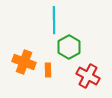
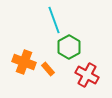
cyan line: rotated 20 degrees counterclockwise
orange rectangle: moved 1 px up; rotated 40 degrees counterclockwise
red cross: moved 1 px left, 1 px up
